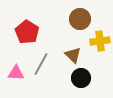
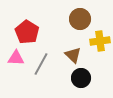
pink triangle: moved 15 px up
